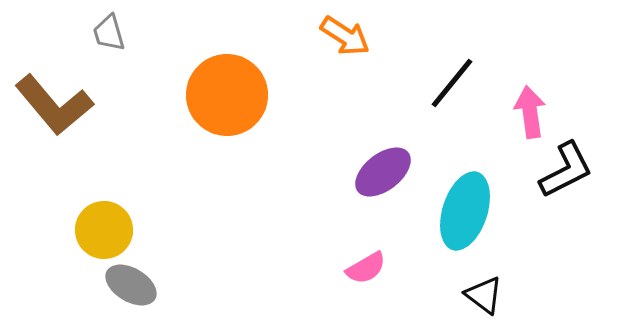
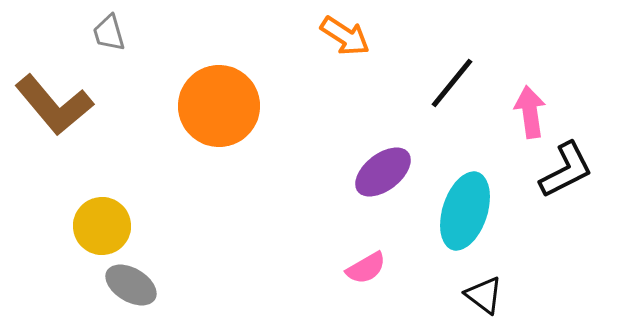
orange circle: moved 8 px left, 11 px down
yellow circle: moved 2 px left, 4 px up
